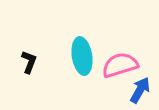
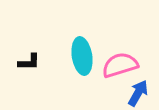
black L-shape: rotated 70 degrees clockwise
blue arrow: moved 2 px left, 3 px down
